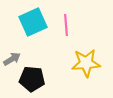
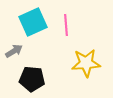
gray arrow: moved 2 px right, 8 px up
